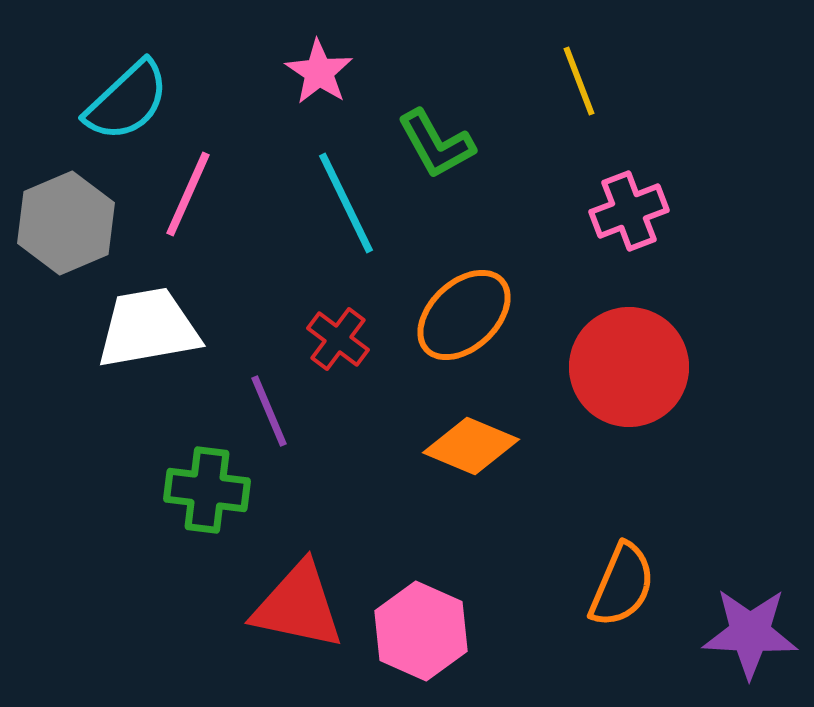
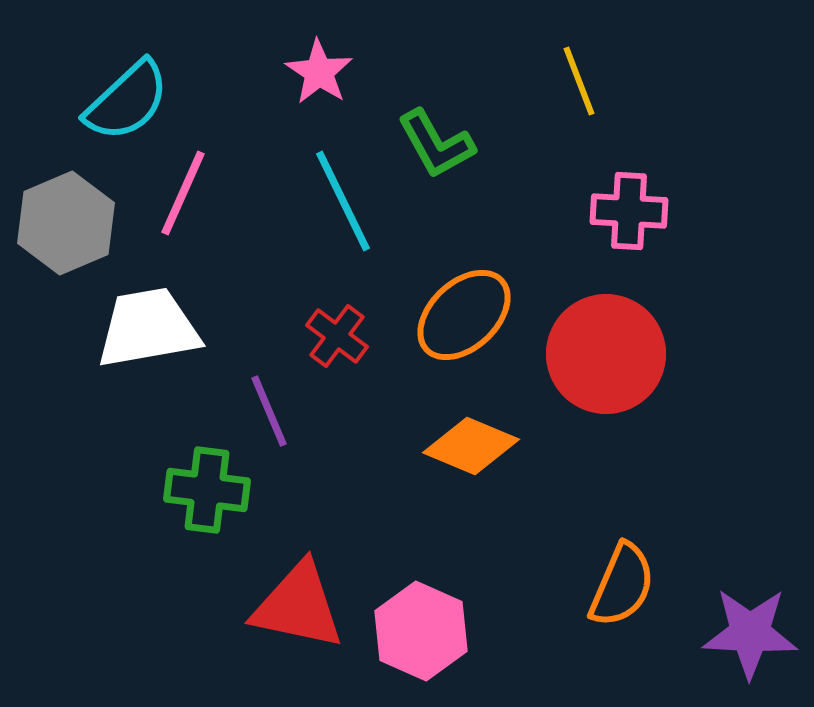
pink line: moved 5 px left, 1 px up
cyan line: moved 3 px left, 2 px up
pink cross: rotated 24 degrees clockwise
red cross: moved 1 px left, 3 px up
red circle: moved 23 px left, 13 px up
